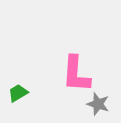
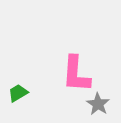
gray star: rotated 15 degrees clockwise
